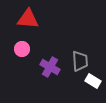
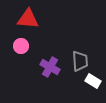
pink circle: moved 1 px left, 3 px up
